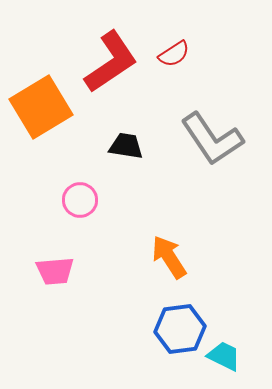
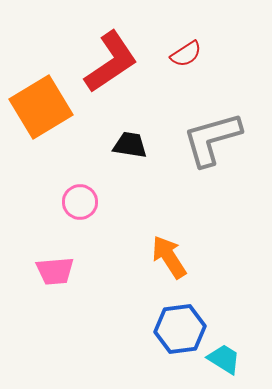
red semicircle: moved 12 px right
gray L-shape: rotated 108 degrees clockwise
black trapezoid: moved 4 px right, 1 px up
pink circle: moved 2 px down
cyan trapezoid: moved 3 px down; rotated 6 degrees clockwise
